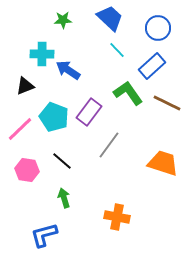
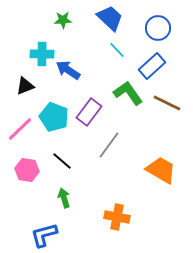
orange trapezoid: moved 2 px left, 7 px down; rotated 12 degrees clockwise
